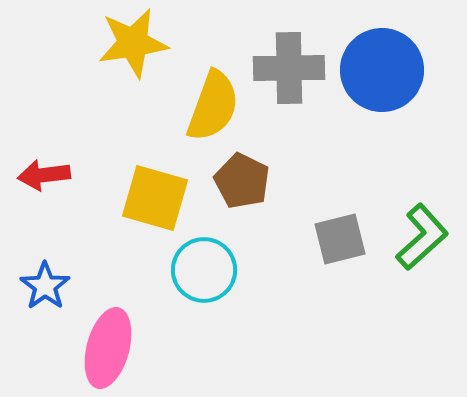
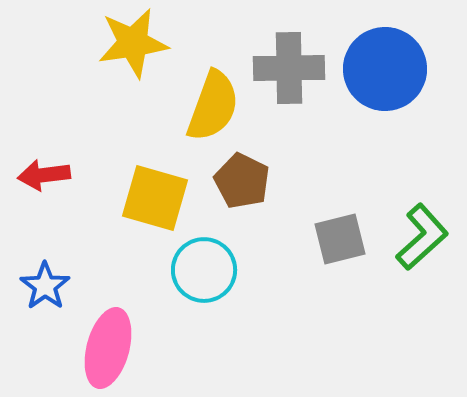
blue circle: moved 3 px right, 1 px up
